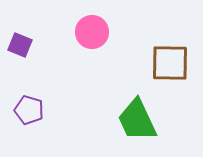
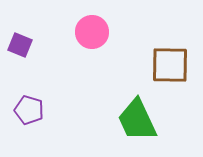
brown square: moved 2 px down
